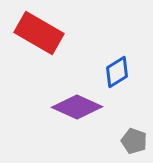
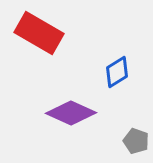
purple diamond: moved 6 px left, 6 px down
gray pentagon: moved 2 px right
